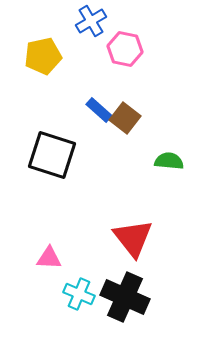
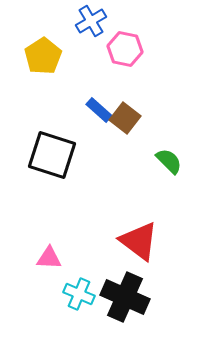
yellow pentagon: rotated 21 degrees counterclockwise
green semicircle: rotated 40 degrees clockwise
red triangle: moved 6 px right, 3 px down; rotated 15 degrees counterclockwise
